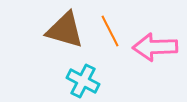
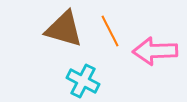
brown triangle: moved 1 px left, 1 px up
pink arrow: moved 4 px down
